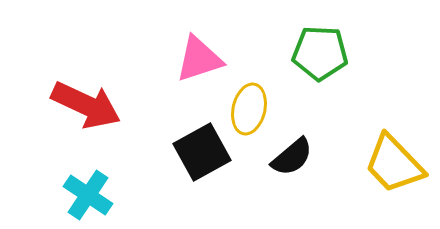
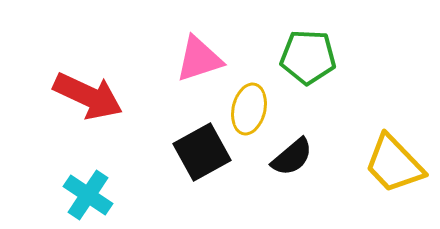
green pentagon: moved 12 px left, 4 px down
red arrow: moved 2 px right, 9 px up
